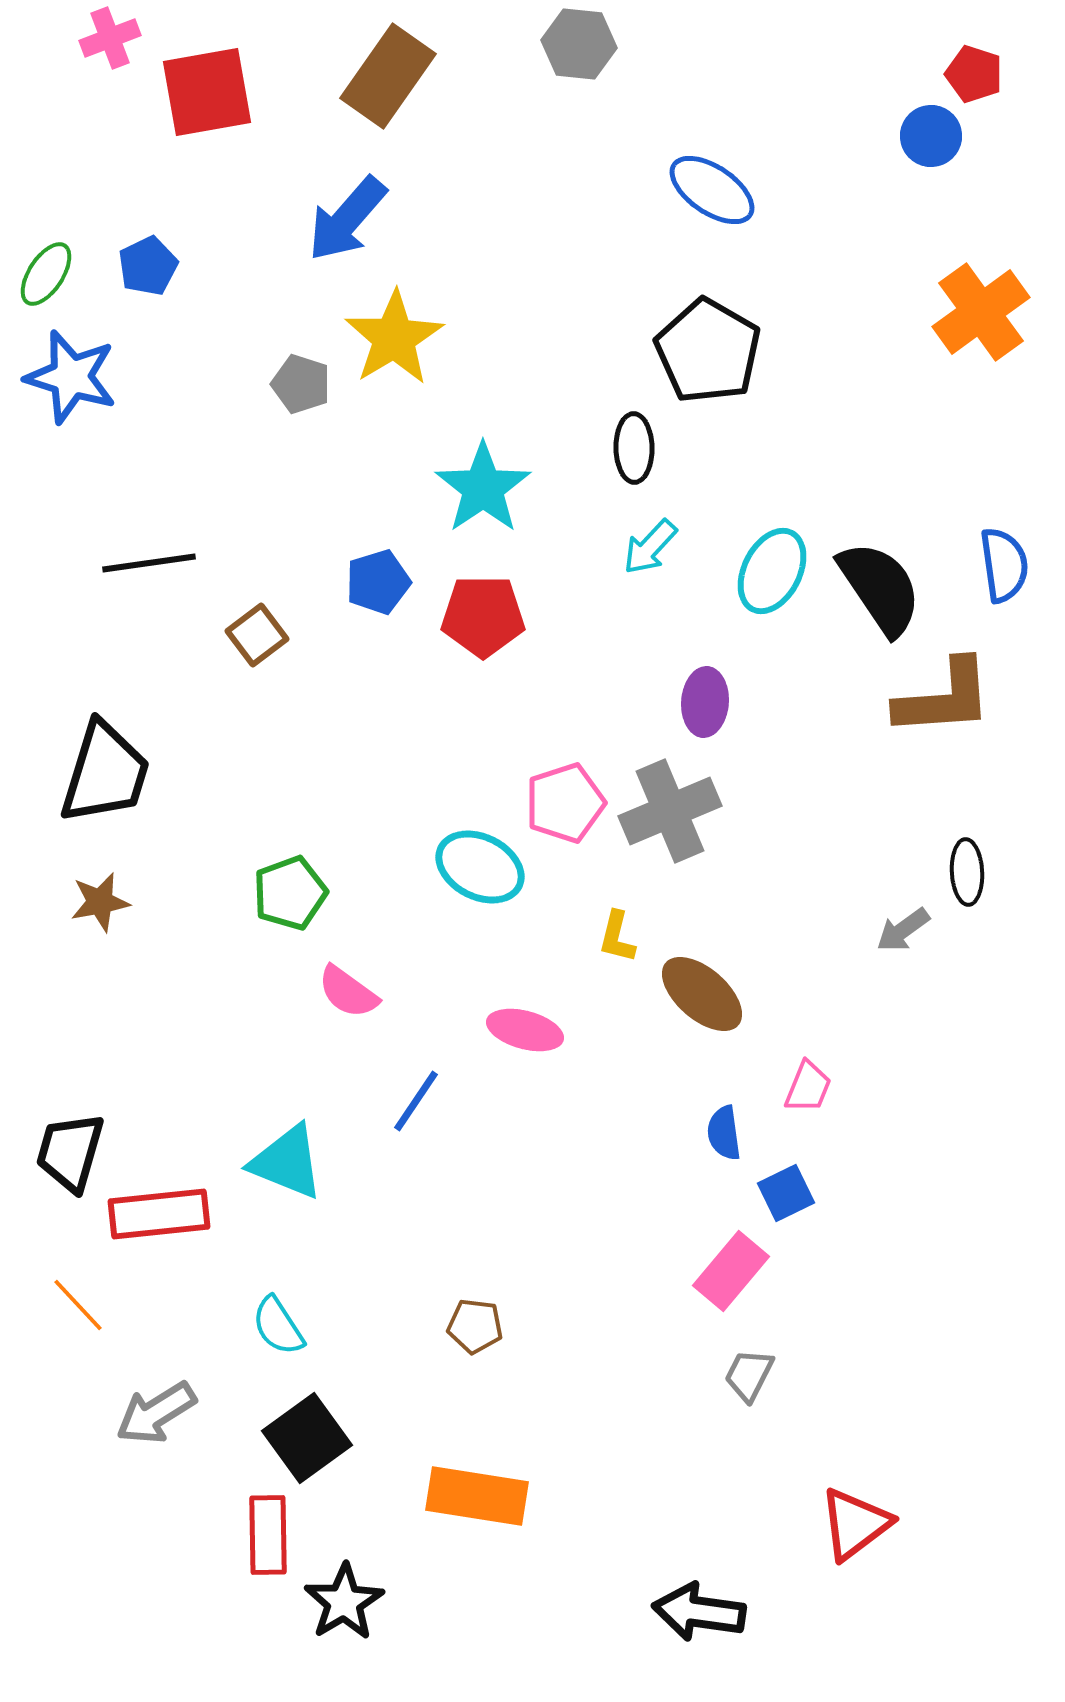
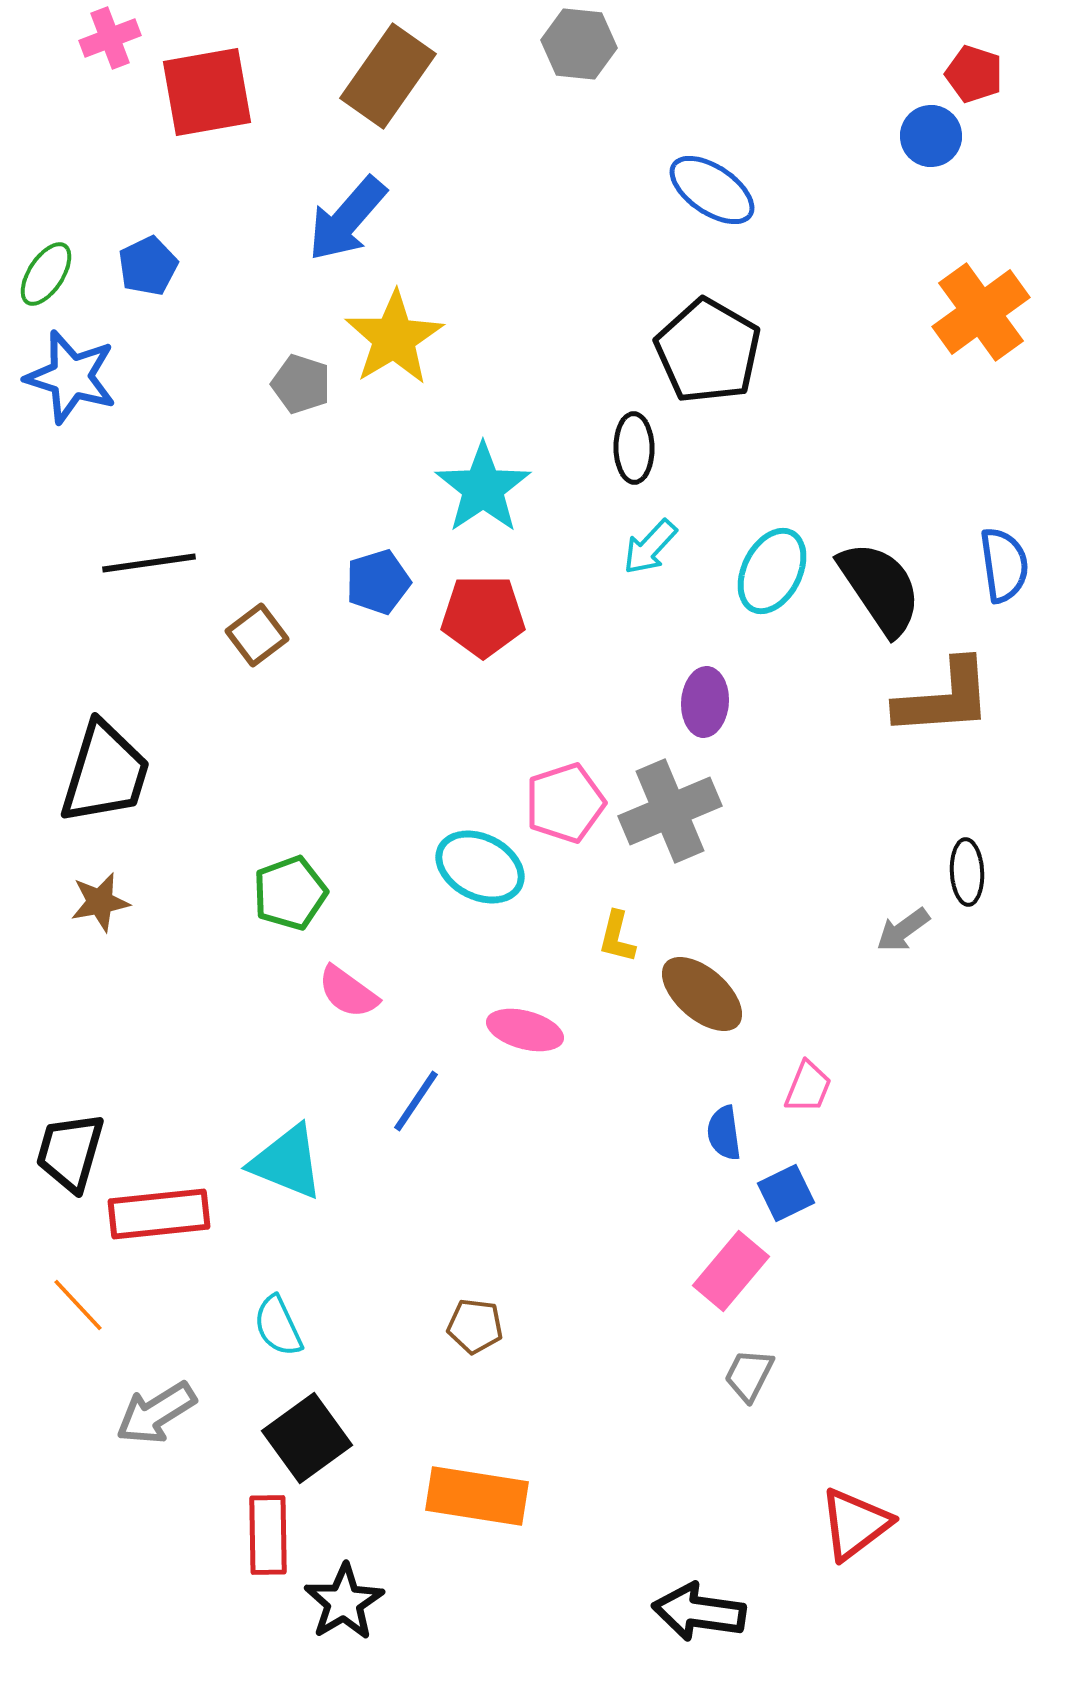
cyan semicircle at (278, 1326): rotated 8 degrees clockwise
